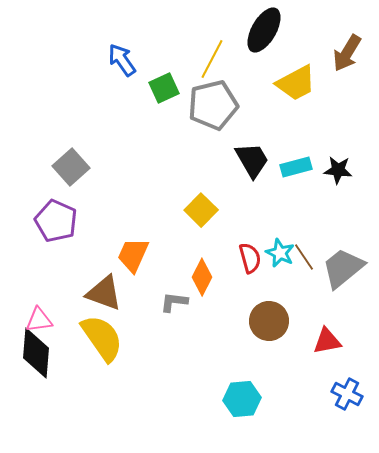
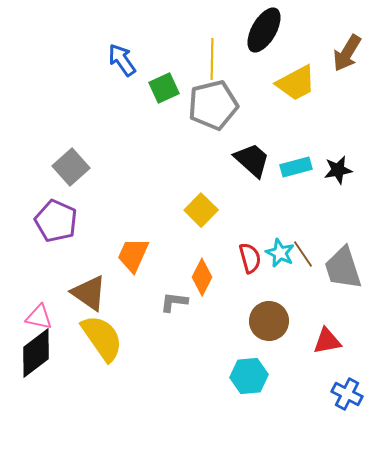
yellow line: rotated 27 degrees counterclockwise
black trapezoid: rotated 18 degrees counterclockwise
black star: rotated 16 degrees counterclockwise
brown line: moved 1 px left, 3 px up
gray trapezoid: rotated 69 degrees counterclockwise
brown triangle: moved 15 px left; rotated 15 degrees clockwise
pink triangle: moved 3 px up; rotated 20 degrees clockwise
black diamond: rotated 48 degrees clockwise
cyan hexagon: moved 7 px right, 23 px up
